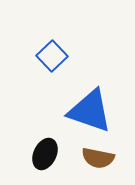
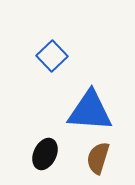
blue triangle: rotated 15 degrees counterclockwise
brown semicircle: rotated 96 degrees clockwise
